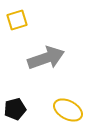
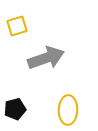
yellow square: moved 6 px down
yellow ellipse: rotated 64 degrees clockwise
